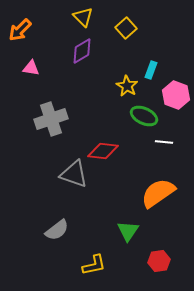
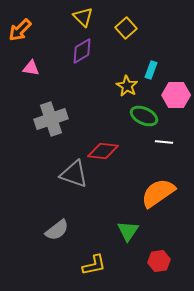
pink hexagon: rotated 20 degrees counterclockwise
